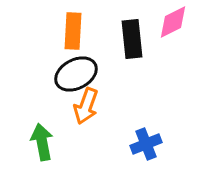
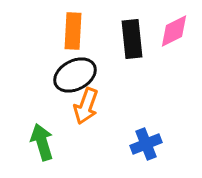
pink diamond: moved 1 px right, 9 px down
black ellipse: moved 1 px left, 1 px down
green arrow: rotated 6 degrees counterclockwise
